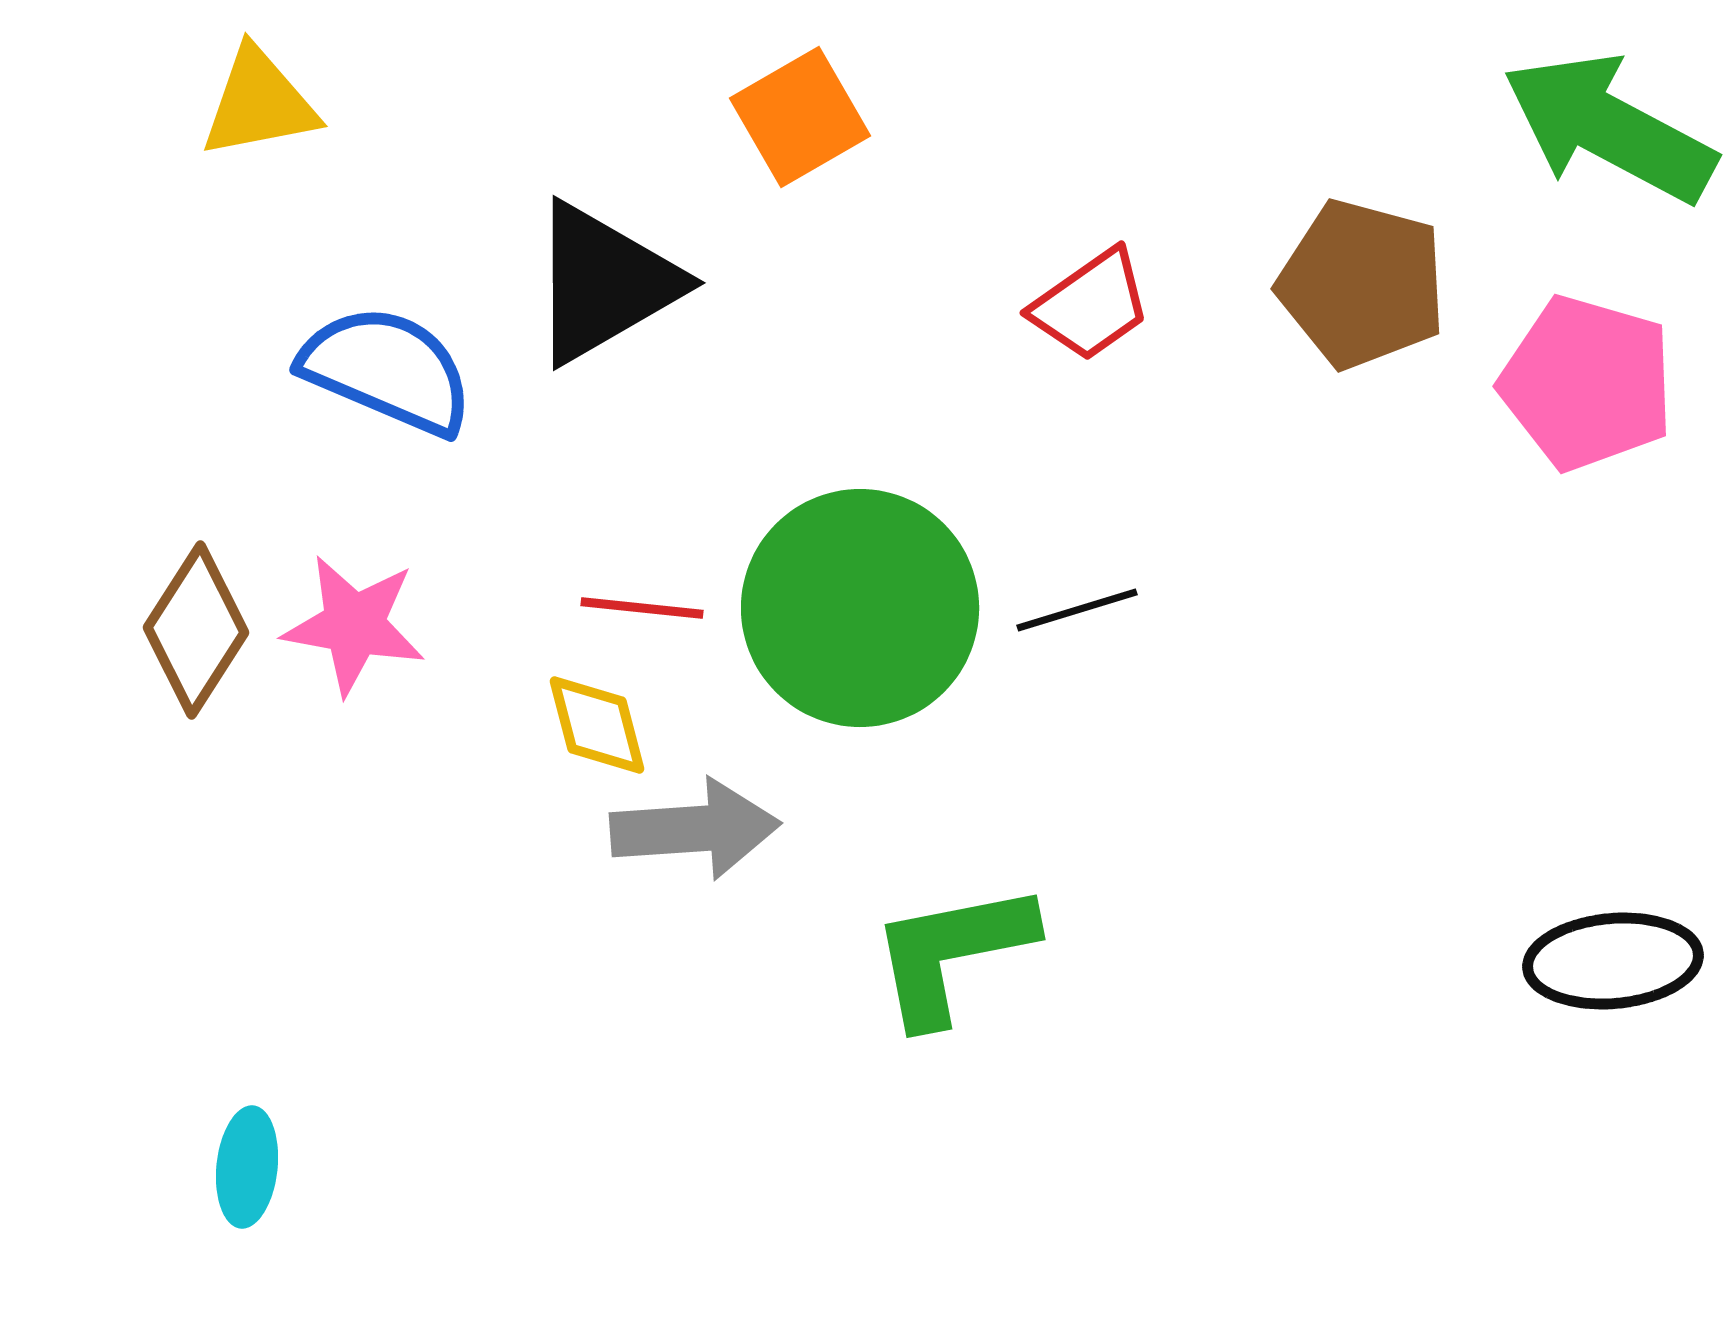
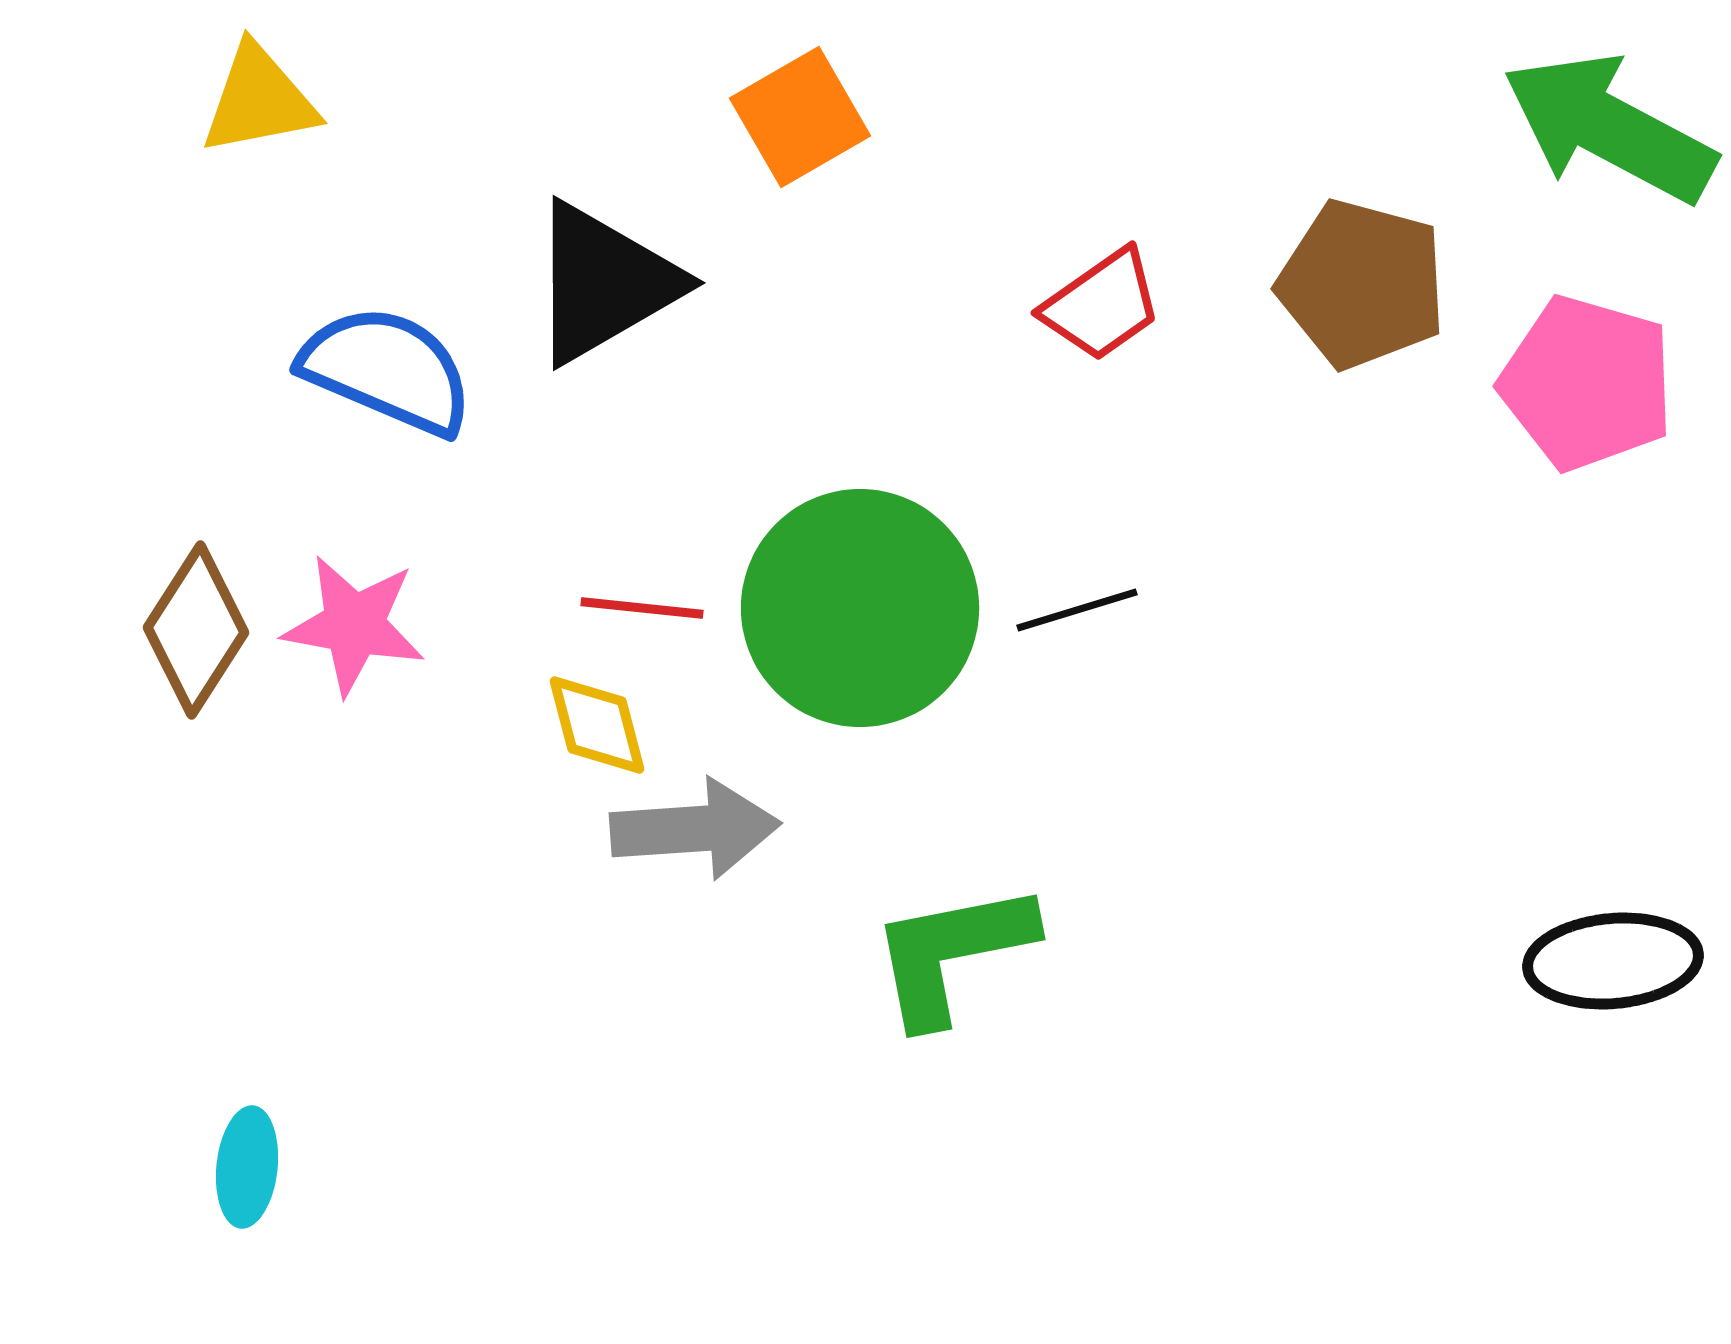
yellow triangle: moved 3 px up
red trapezoid: moved 11 px right
